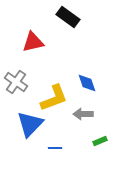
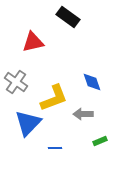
blue diamond: moved 5 px right, 1 px up
blue triangle: moved 2 px left, 1 px up
